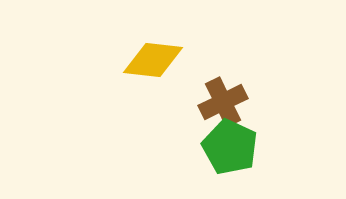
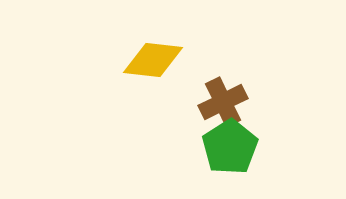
green pentagon: rotated 14 degrees clockwise
